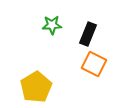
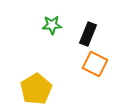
orange square: moved 1 px right
yellow pentagon: moved 2 px down
